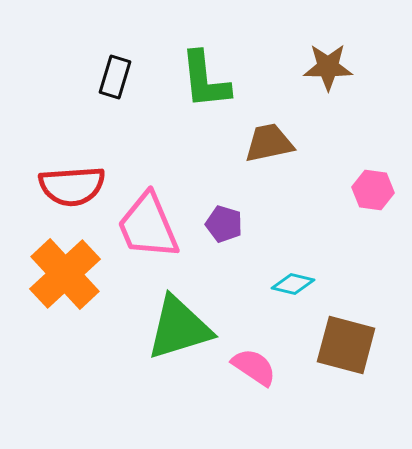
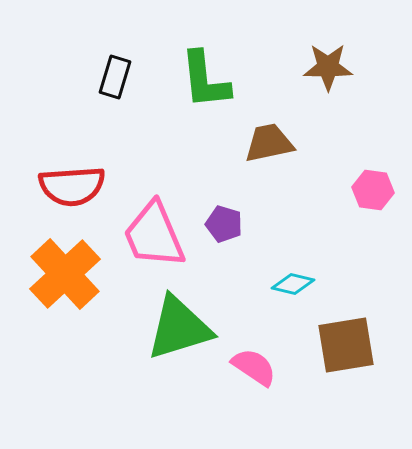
pink trapezoid: moved 6 px right, 9 px down
brown square: rotated 24 degrees counterclockwise
